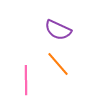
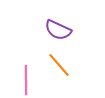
orange line: moved 1 px right, 1 px down
